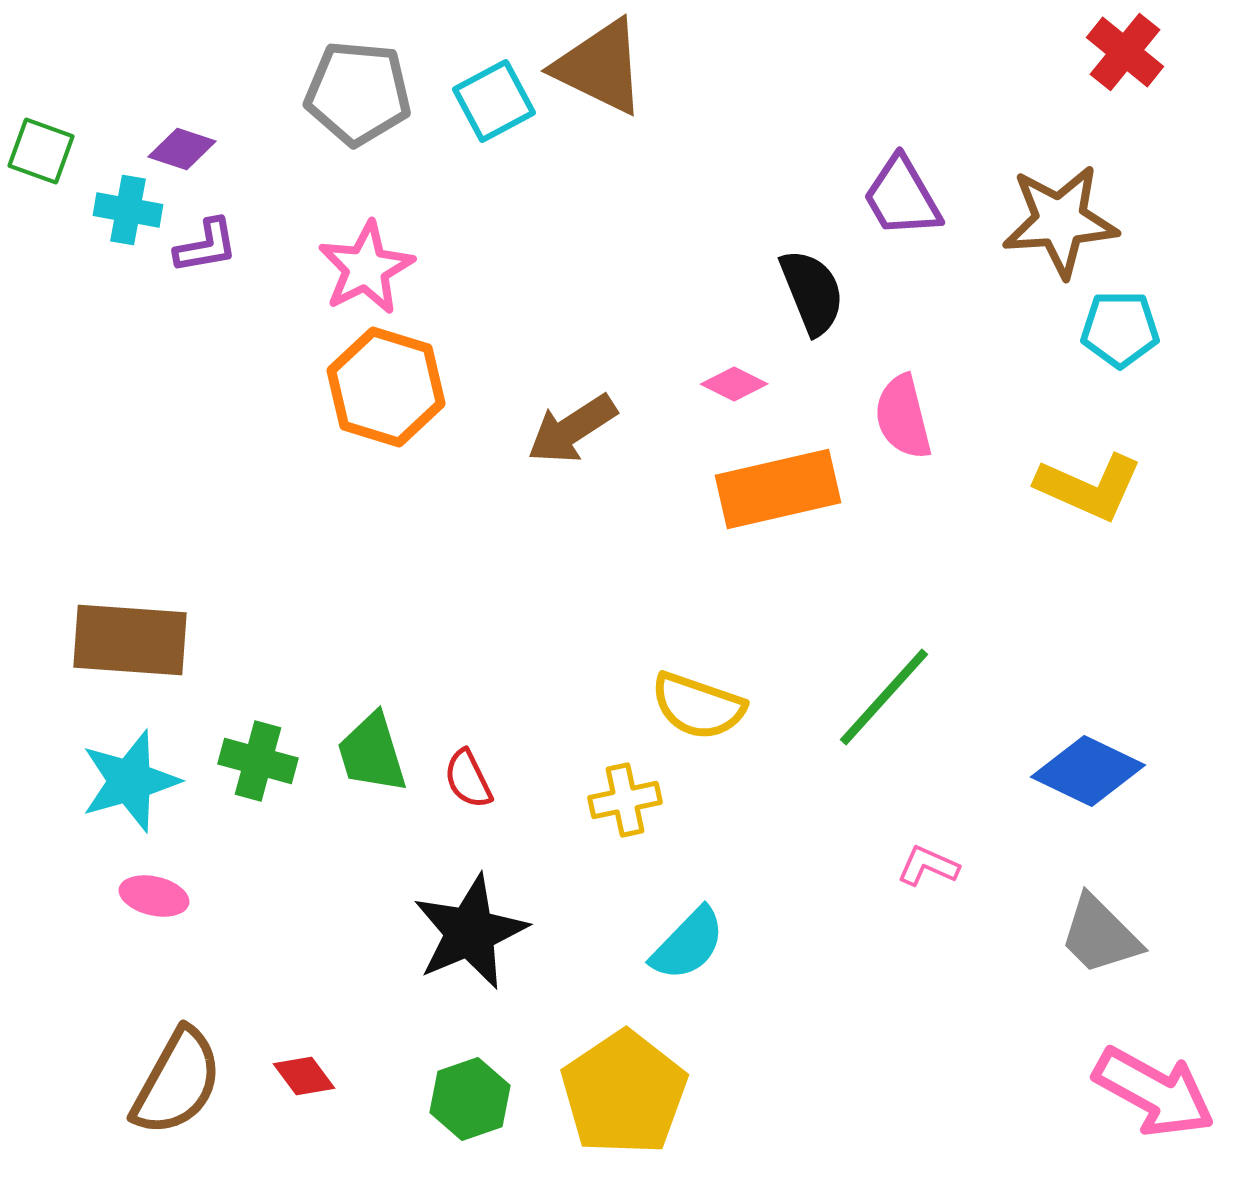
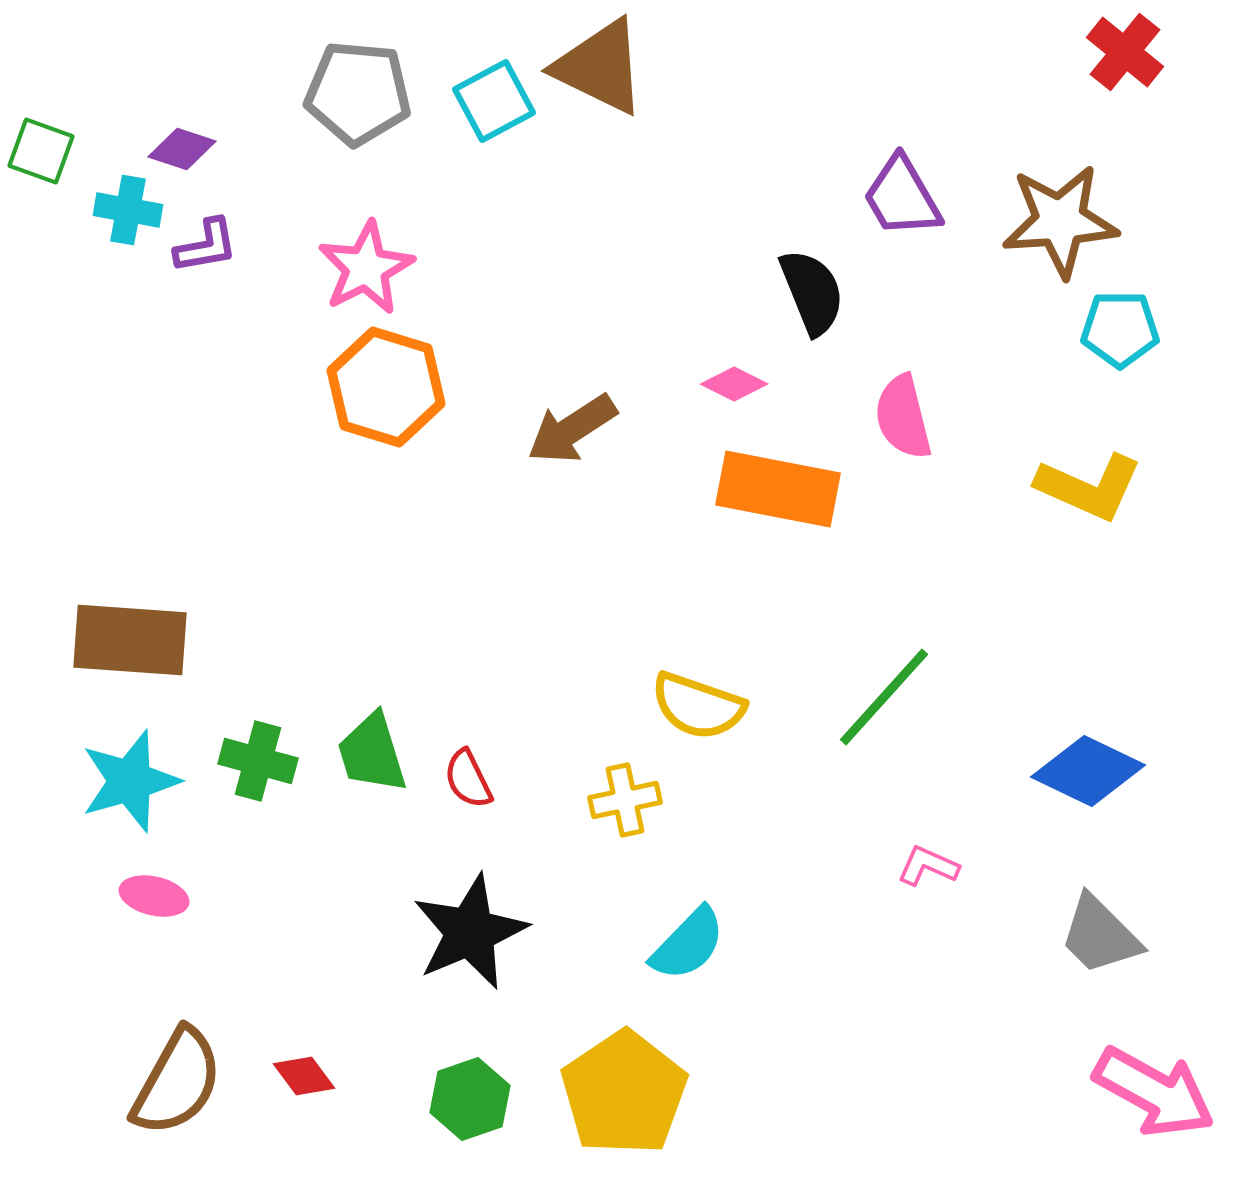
orange rectangle: rotated 24 degrees clockwise
